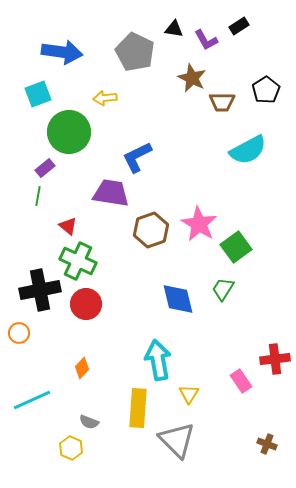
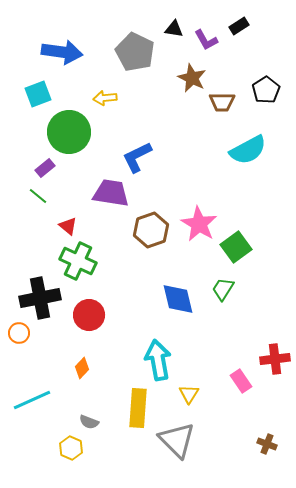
green line: rotated 60 degrees counterclockwise
black cross: moved 8 px down
red circle: moved 3 px right, 11 px down
